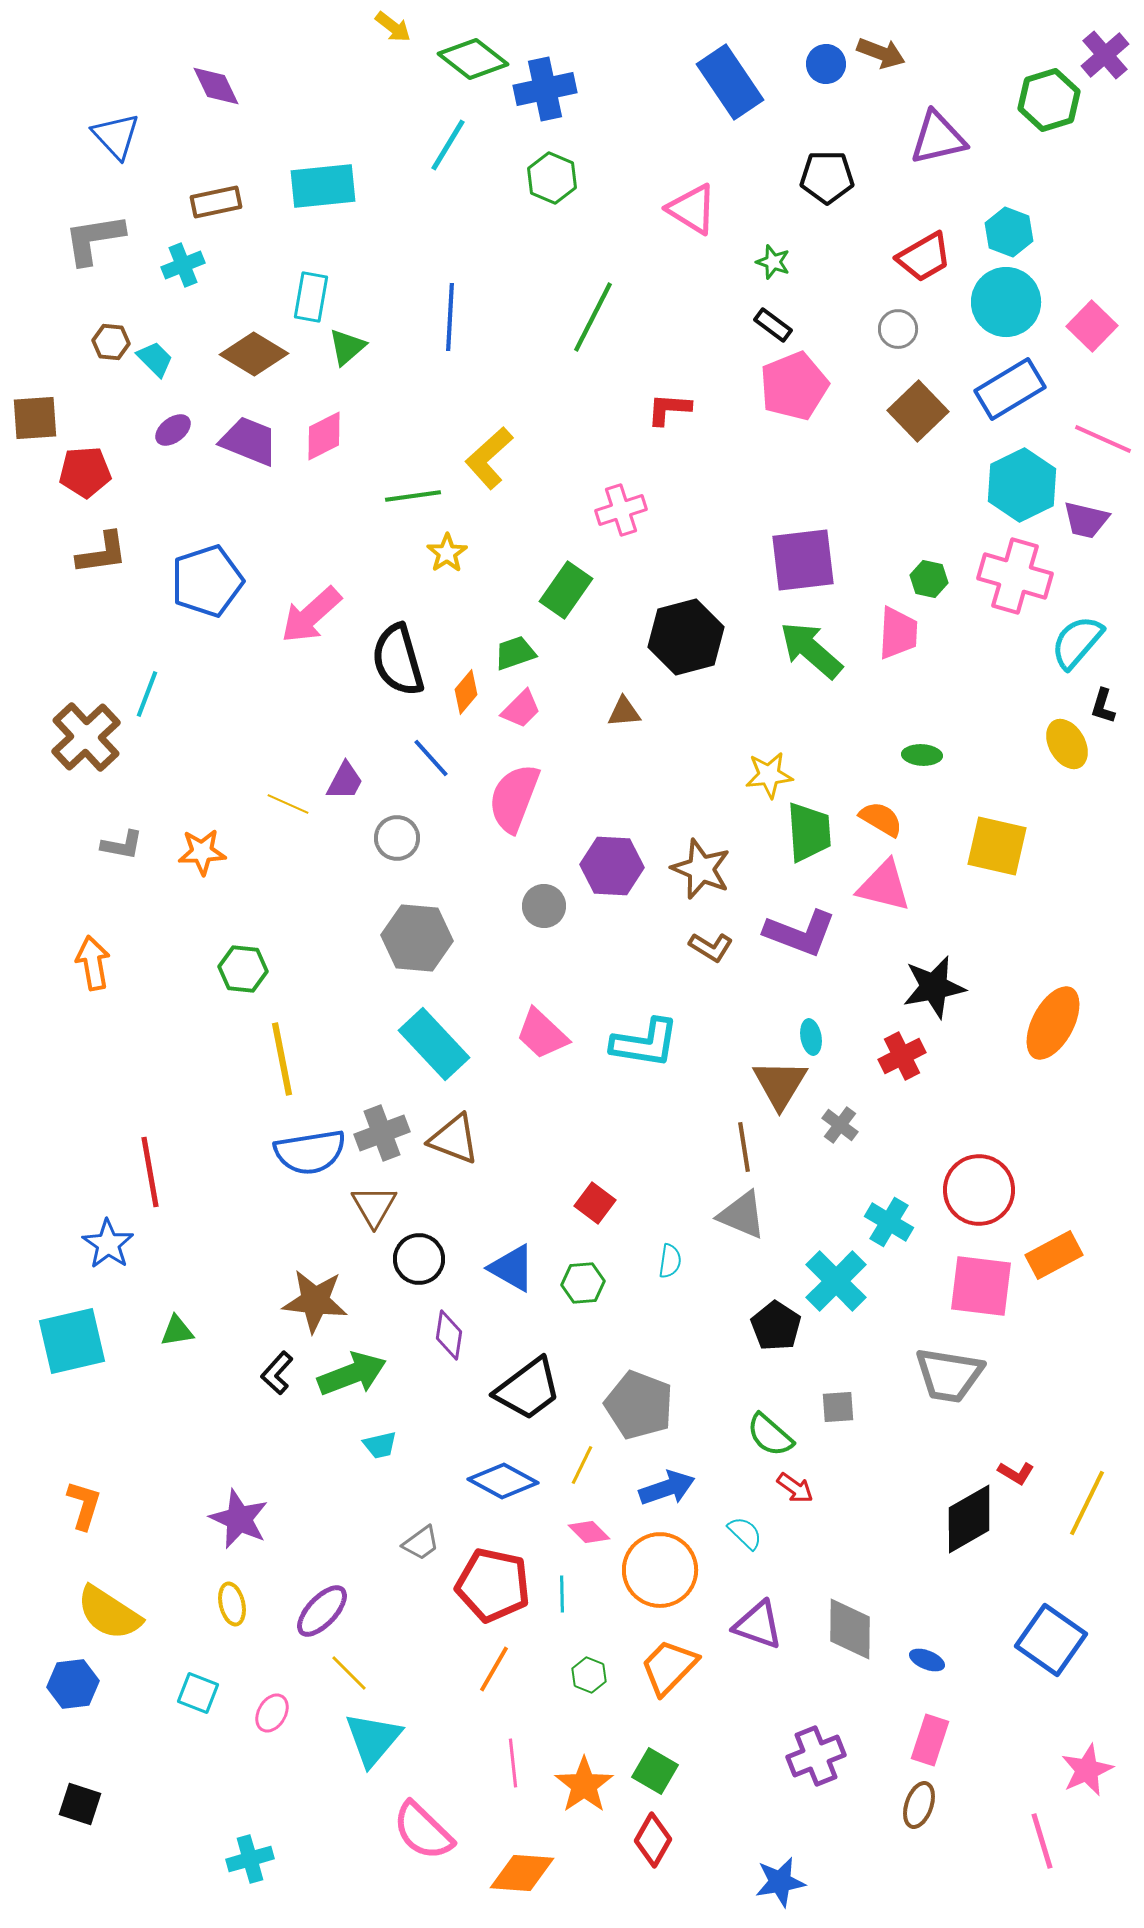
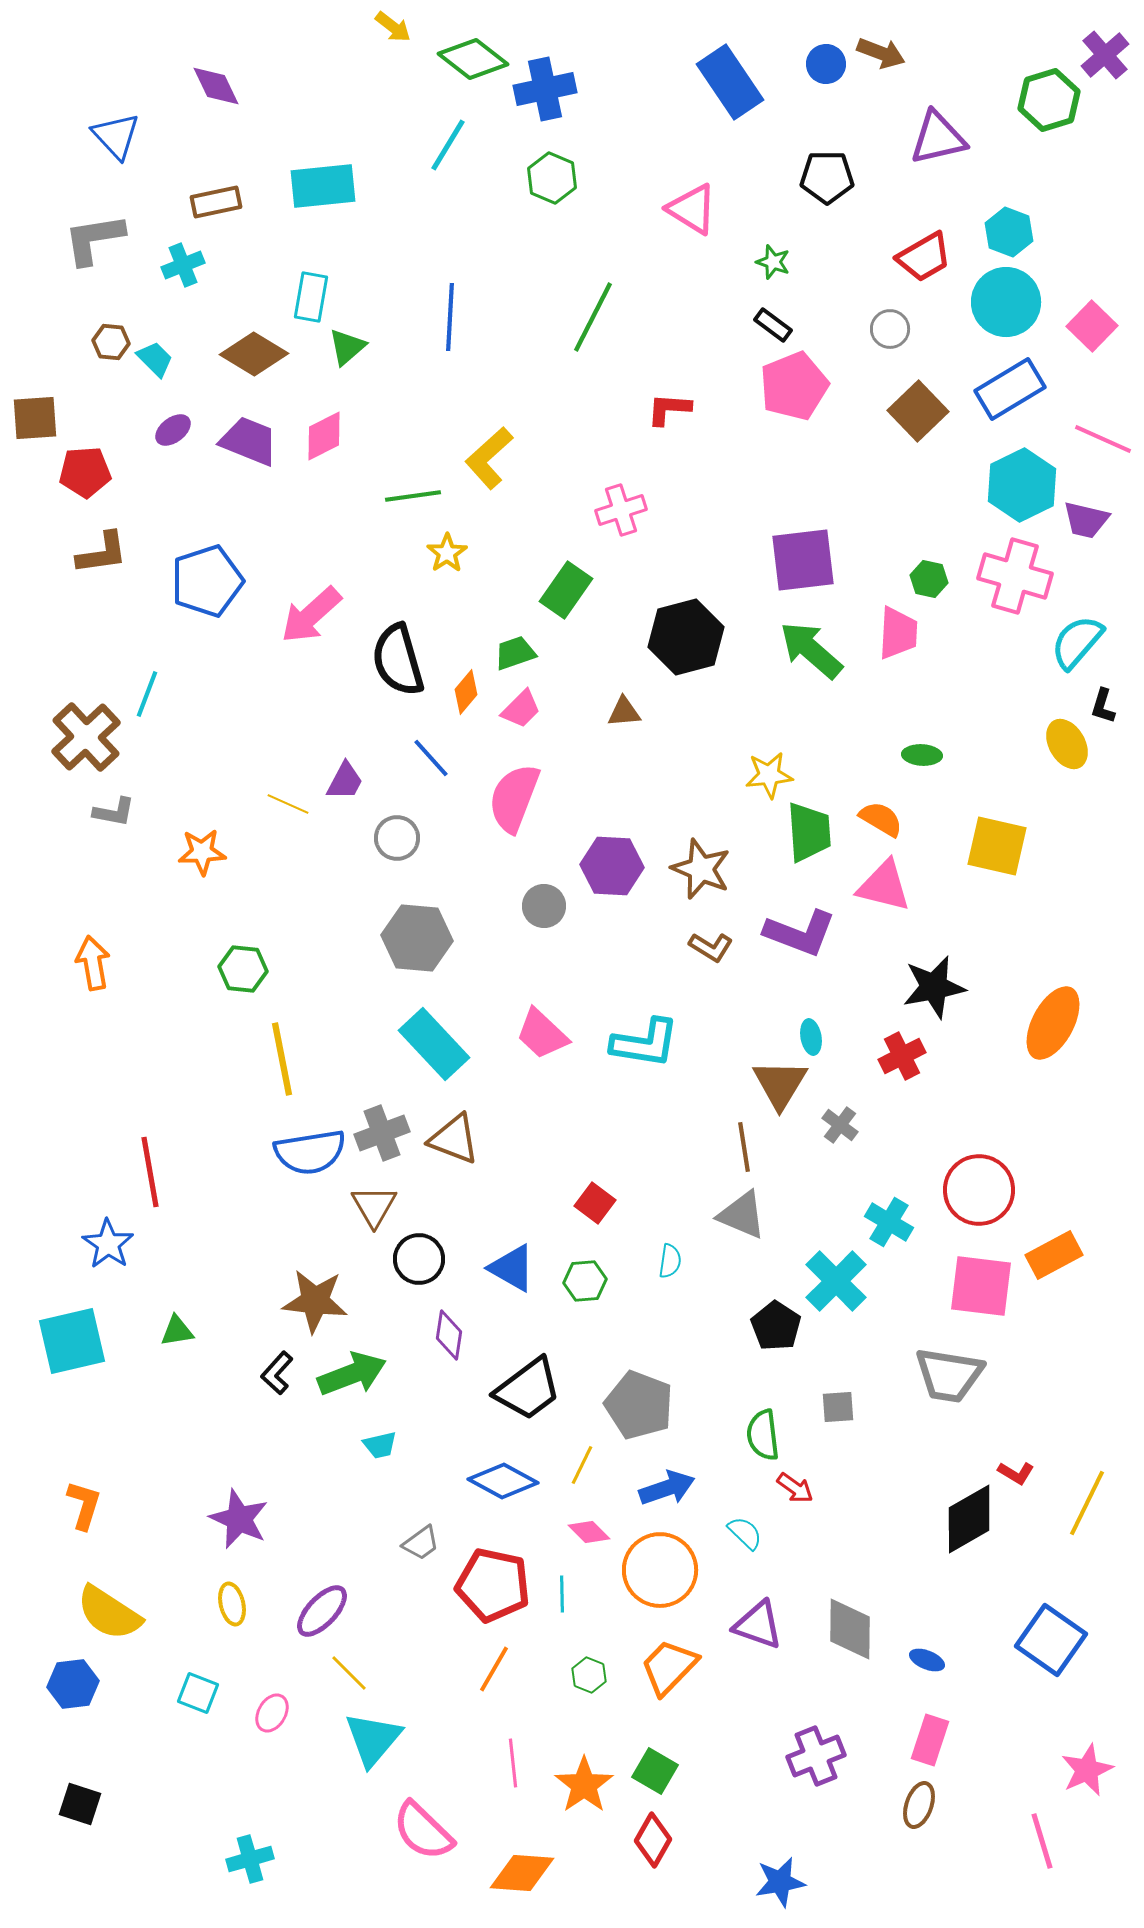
gray circle at (898, 329): moved 8 px left
gray L-shape at (122, 845): moved 8 px left, 33 px up
green hexagon at (583, 1283): moved 2 px right, 2 px up
green semicircle at (770, 1435): moved 7 px left; rotated 42 degrees clockwise
